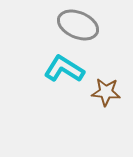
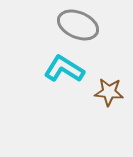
brown star: moved 3 px right
